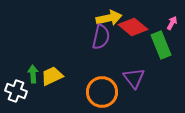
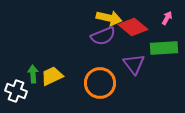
yellow arrow: rotated 25 degrees clockwise
pink arrow: moved 5 px left, 5 px up
purple semicircle: moved 2 px right, 1 px up; rotated 55 degrees clockwise
green rectangle: moved 3 px right, 3 px down; rotated 72 degrees counterclockwise
purple triangle: moved 14 px up
orange circle: moved 2 px left, 9 px up
